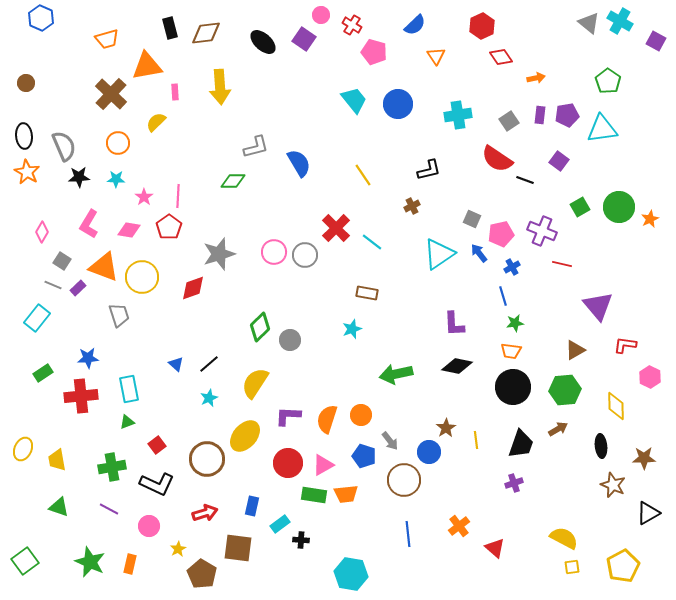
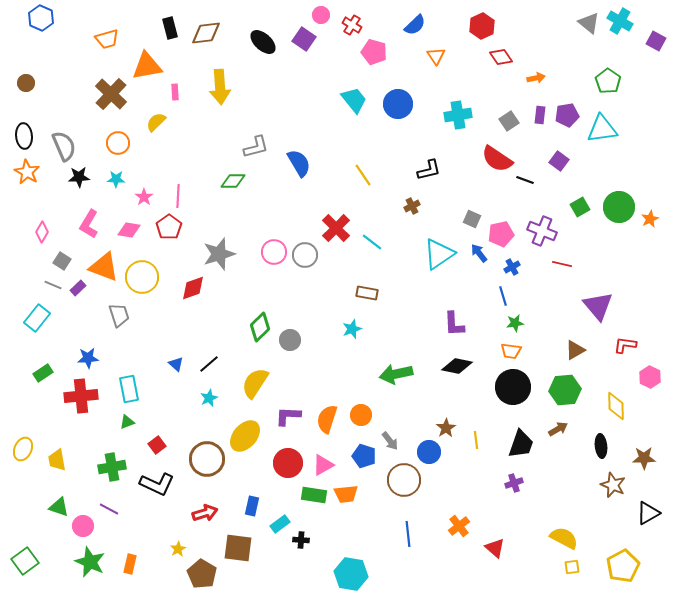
pink circle at (149, 526): moved 66 px left
